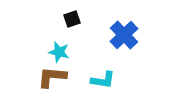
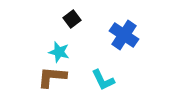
black square: rotated 18 degrees counterclockwise
blue cross: rotated 12 degrees counterclockwise
cyan L-shape: rotated 55 degrees clockwise
